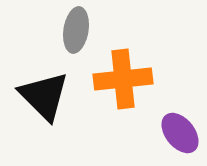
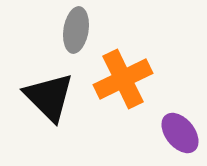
orange cross: rotated 20 degrees counterclockwise
black triangle: moved 5 px right, 1 px down
